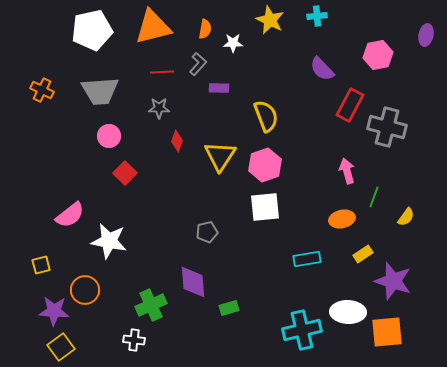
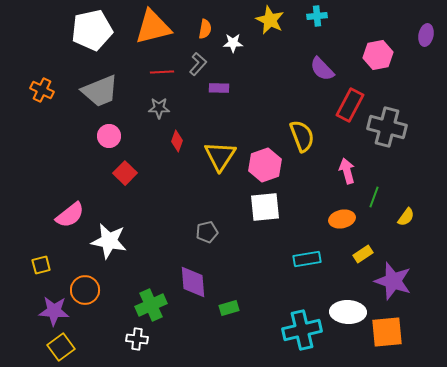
gray trapezoid at (100, 91): rotated 18 degrees counterclockwise
yellow semicircle at (266, 116): moved 36 px right, 20 px down
white cross at (134, 340): moved 3 px right, 1 px up
